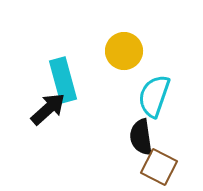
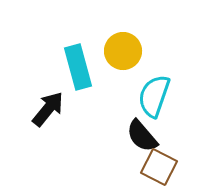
yellow circle: moved 1 px left
cyan rectangle: moved 15 px right, 13 px up
black arrow: rotated 9 degrees counterclockwise
black semicircle: moved 1 px right, 1 px up; rotated 33 degrees counterclockwise
